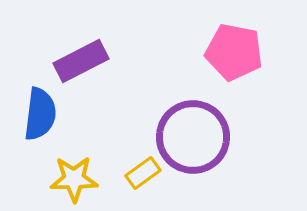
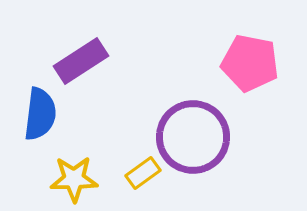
pink pentagon: moved 16 px right, 11 px down
purple rectangle: rotated 6 degrees counterclockwise
